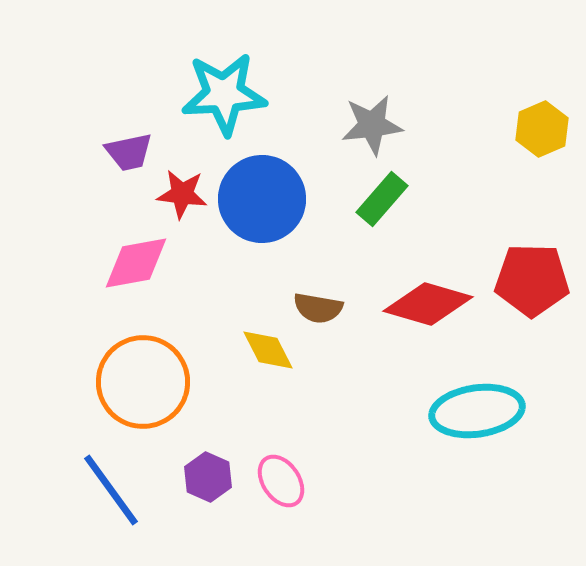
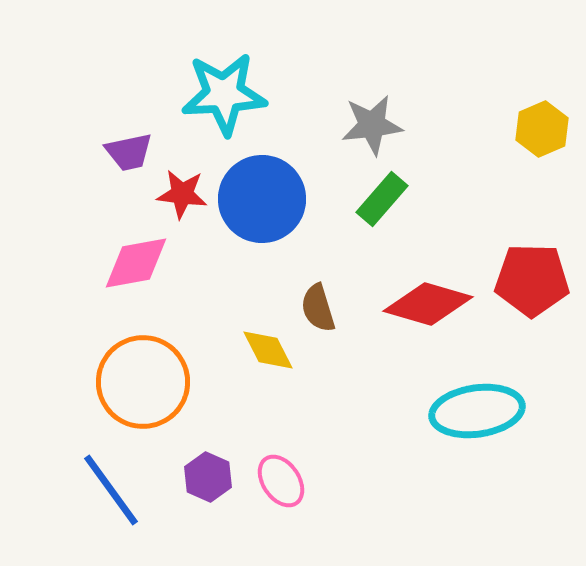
brown semicircle: rotated 63 degrees clockwise
